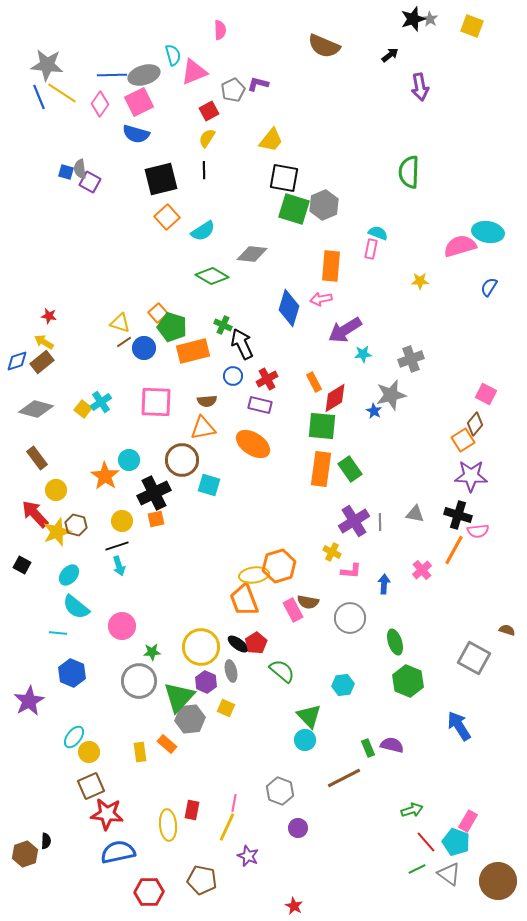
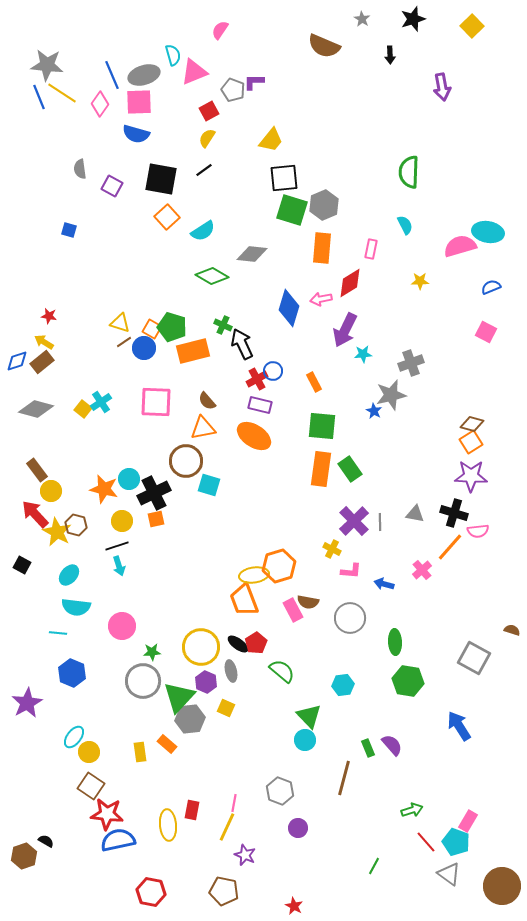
gray star at (430, 19): moved 68 px left
yellow square at (472, 26): rotated 25 degrees clockwise
pink semicircle at (220, 30): rotated 144 degrees counterclockwise
black arrow at (390, 55): rotated 126 degrees clockwise
blue line at (112, 75): rotated 68 degrees clockwise
purple L-shape at (258, 84): moved 4 px left, 2 px up; rotated 15 degrees counterclockwise
purple arrow at (420, 87): moved 22 px right
gray pentagon at (233, 90): rotated 25 degrees counterclockwise
pink square at (139, 102): rotated 24 degrees clockwise
black line at (204, 170): rotated 54 degrees clockwise
blue square at (66, 172): moved 3 px right, 58 px down
black square at (284, 178): rotated 16 degrees counterclockwise
black square at (161, 179): rotated 24 degrees clockwise
purple square at (90, 182): moved 22 px right, 4 px down
green square at (294, 209): moved 2 px left, 1 px down
cyan semicircle at (378, 233): moved 27 px right, 8 px up; rotated 42 degrees clockwise
orange rectangle at (331, 266): moved 9 px left, 18 px up
blue semicircle at (489, 287): moved 2 px right; rotated 36 degrees clockwise
orange square at (158, 313): moved 6 px left, 16 px down; rotated 18 degrees counterclockwise
purple arrow at (345, 330): rotated 32 degrees counterclockwise
gray cross at (411, 359): moved 4 px down
blue circle at (233, 376): moved 40 px right, 5 px up
red cross at (267, 379): moved 10 px left
pink square at (486, 394): moved 62 px up
red diamond at (335, 398): moved 15 px right, 115 px up
brown semicircle at (207, 401): rotated 54 degrees clockwise
brown diamond at (475, 424): moved 3 px left; rotated 65 degrees clockwise
orange square at (463, 440): moved 8 px right, 2 px down
orange ellipse at (253, 444): moved 1 px right, 8 px up
brown rectangle at (37, 458): moved 12 px down
cyan circle at (129, 460): moved 19 px down
brown circle at (182, 460): moved 4 px right, 1 px down
orange star at (105, 476): moved 1 px left, 13 px down; rotated 20 degrees counterclockwise
yellow circle at (56, 490): moved 5 px left, 1 px down
black cross at (458, 515): moved 4 px left, 2 px up
purple cross at (354, 521): rotated 12 degrees counterclockwise
yellow star at (57, 532): rotated 24 degrees counterclockwise
orange line at (454, 550): moved 4 px left, 3 px up; rotated 12 degrees clockwise
yellow cross at (332, 552): moved 3 px up
blue arrow at (384, 584): rotated 78 degrees counterclockwise
cyan semicircle at (76, 607): rotated 32 degrees counterclockwise
brown semicircle at (507, 630): moved 5 px right
green ellipse at (395, 642): rotated 15 degrees clockwise
gray circle at (139, 681): moved 4 px right
green hexagon at (408, 681): rotated 12 degrees counterclockwise
purple star at (29, 701): moved 2 px left, 2 px down
purple semicircle at (392, 745): rotated 35 degrees clockwise
brown line at (344, 778): rotated 48 degrees counterclockwise
brown square at (91, 786): rotated 32 degrees counterclockwise
black semicircle at (46, 841): rotated 63 degrees counterclockwise
blue semicircle at (118, 852): moved 12 px up
brown hexagon at (25, 854): moved 1 px left, 2 px down
purple star at (248, 856): moved 3 px left, 1 px up
green line at (417, 869): moved 43 px left, 3 px up; rotated 36 degrees counterclockwise
brown pentagon at (202, 880): moved 22 px right, 11 px down
brown circle at (498, 881): moved 4 px right, 5 px down
red hexagon at (149, 892): moved 2 px right; rotated 12 degrees clockwise
